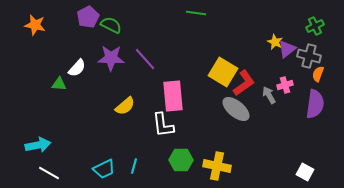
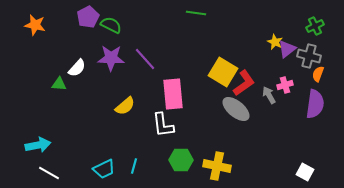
pink rectangle: moved 2 px up
